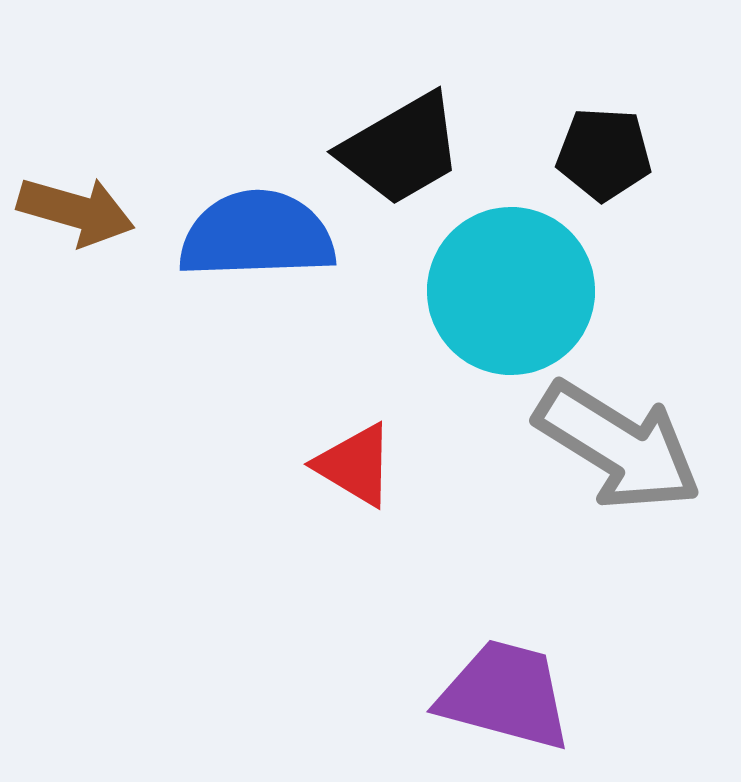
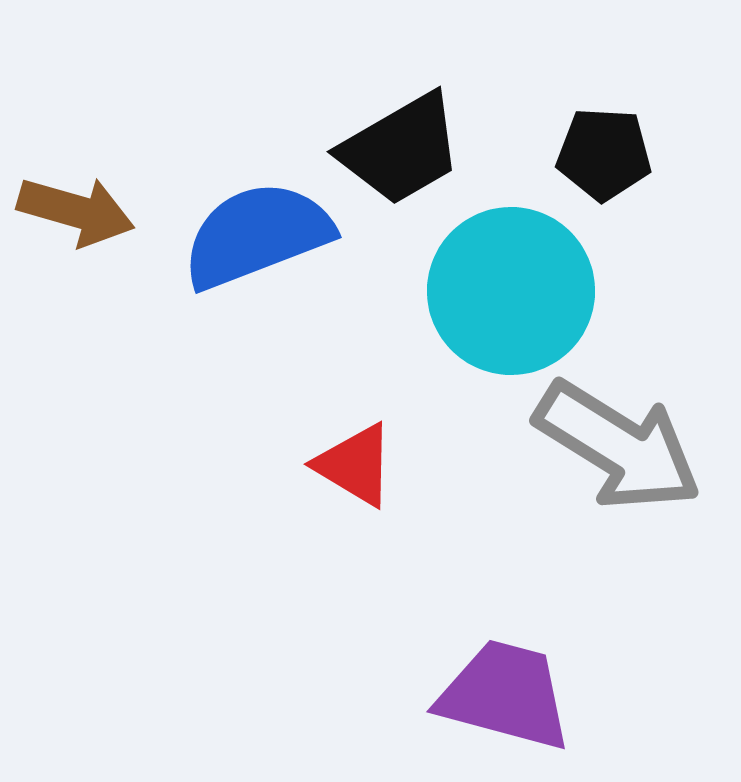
blue semicircle: rotated 19 degrees counterclockwise
